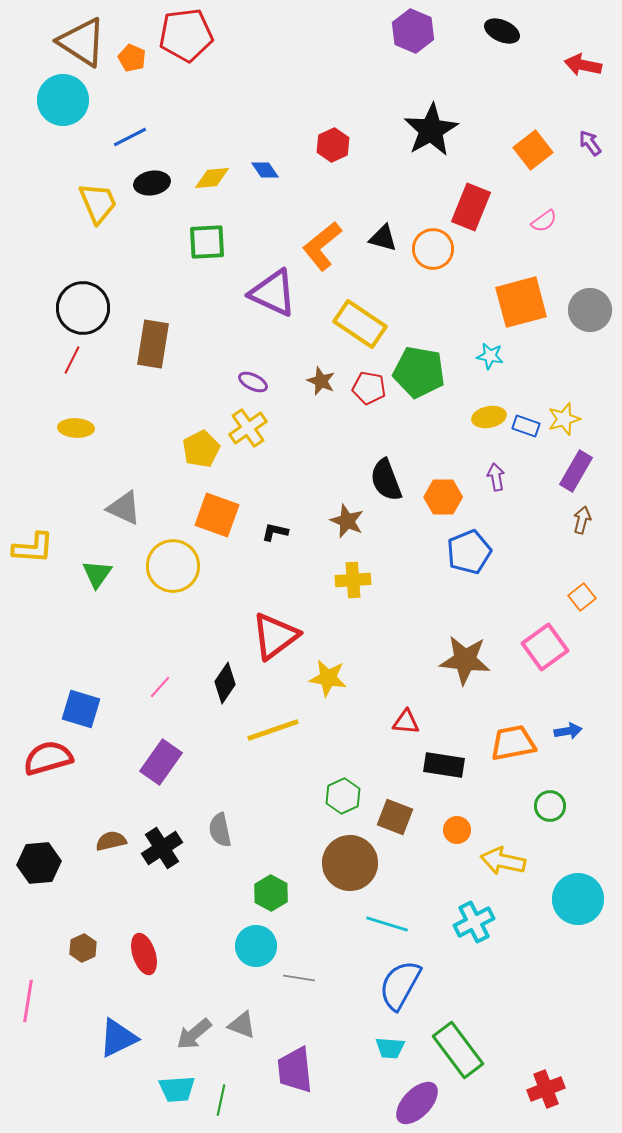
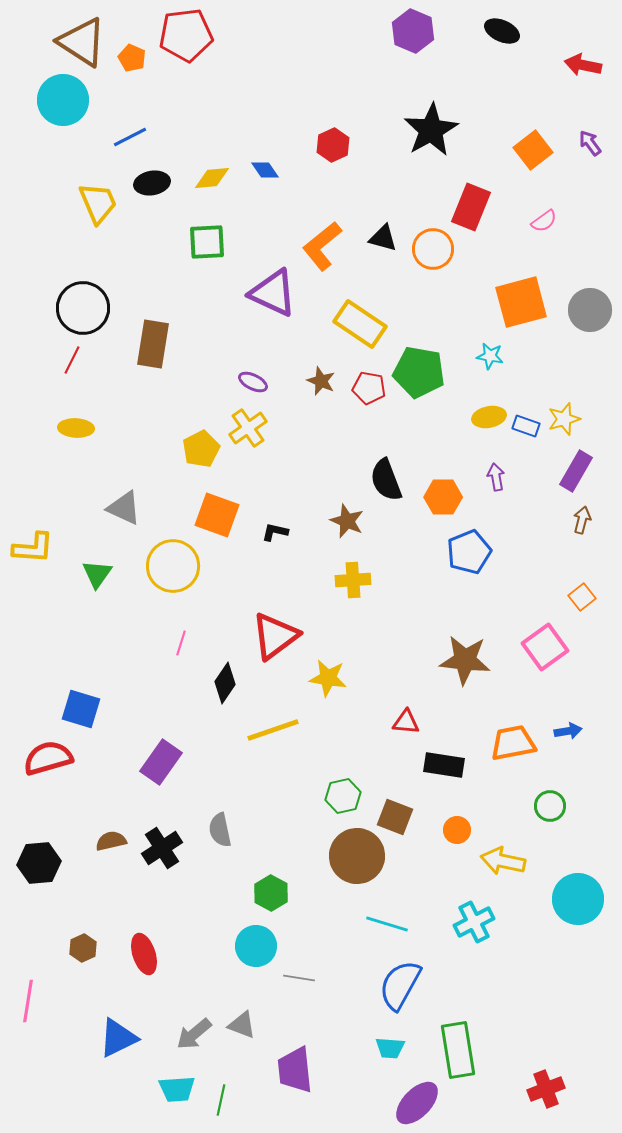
pink line at (160, 687): moved 21 px right, 44 px up; rotated 25 degrees counterclockwise
green hexagon at (343, 796): rotated 12 degrees clockwise
brown circle at (350, 863): moved 7 px right, 7 px up
green rectangle at (458, 1050): rotated 28 degrees clockwise
